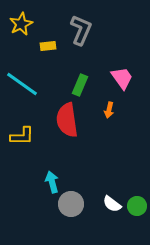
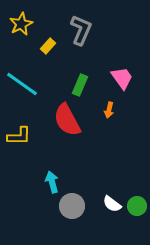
yellow rectangle: rotated 42 degrees counterclockwise
red semicircle: rotated 20 degrees counterclockwise
yellow L-shape: moved 3 px left
gray circle: moved 1 px right, 2 px down
